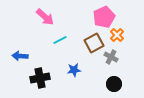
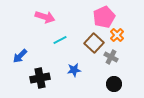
pink arrow: rotated 24 degrees counterclockwise
brown square: rotated 18 degrees counterclockwise
blue arrow: rotated 49 degrees counterclockwise
